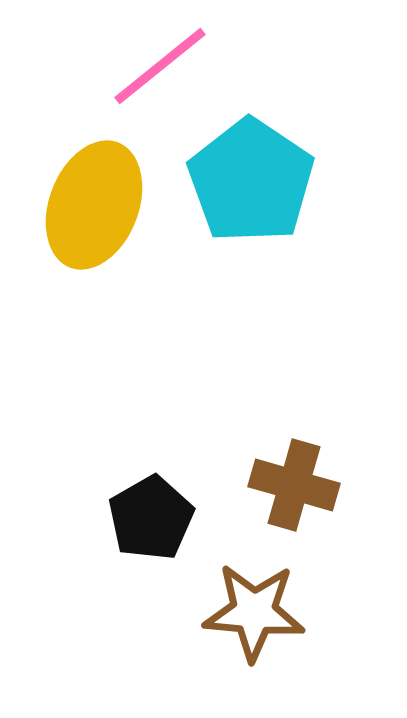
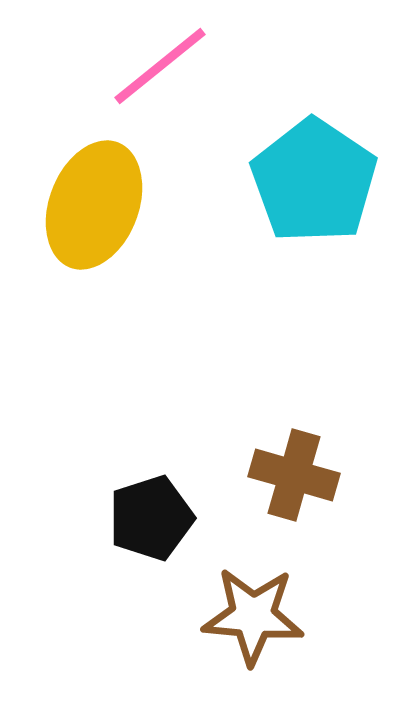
cyan pentagon: moved 63 px right
brown cross: moved 10 px up
black pentagon: rotated 12 degrees clockwise
brown star: moved 1 px left, 4 px down
